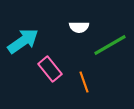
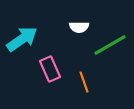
cyan arrow: moved 1 px left, 2 px up
pink rectangle: rotated 15 degrees clockwise
